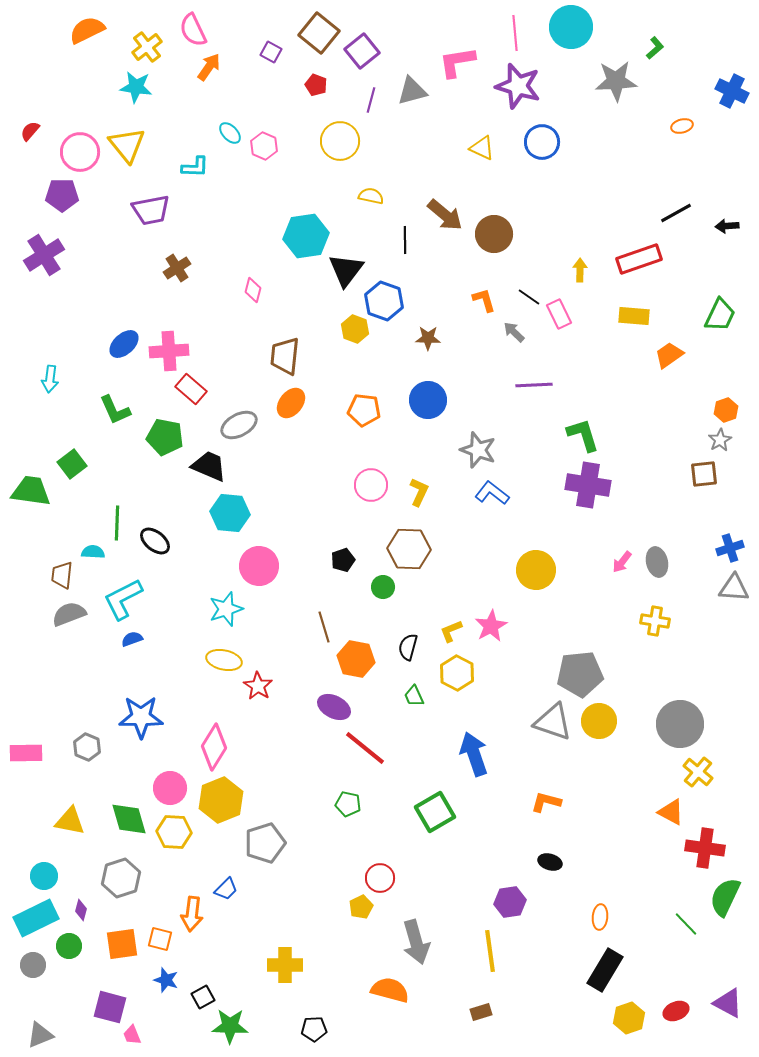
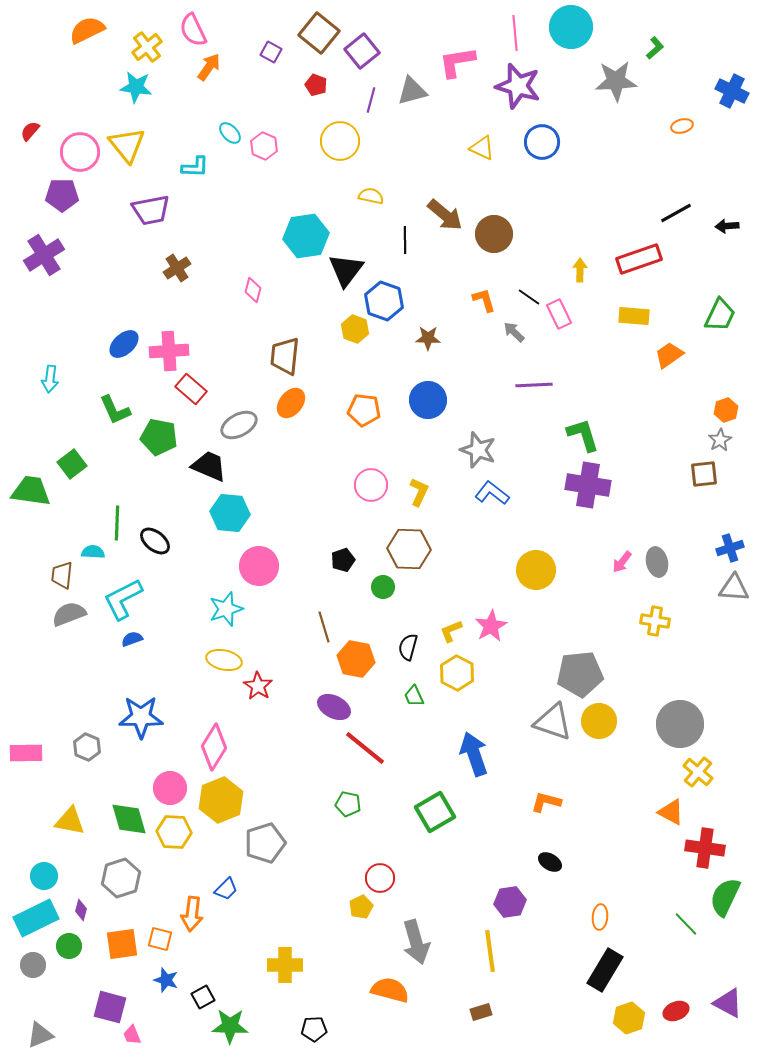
green pentagon at (165, 437): moved 6 px left
black ellipse at (550, 862): rotated 15 degrees clockwise
